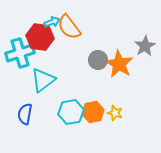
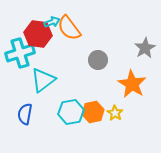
orange semicircle: moved 1 px down
red hexagon: moved 2 px left, 3 px up
gray star: moved 2 px down
orange star: moved 13 px right, 20 px down
yellow star: rotated 14 degrees clockwise
